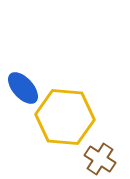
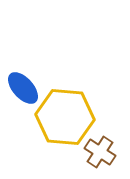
brown cross: moved 7 px up
